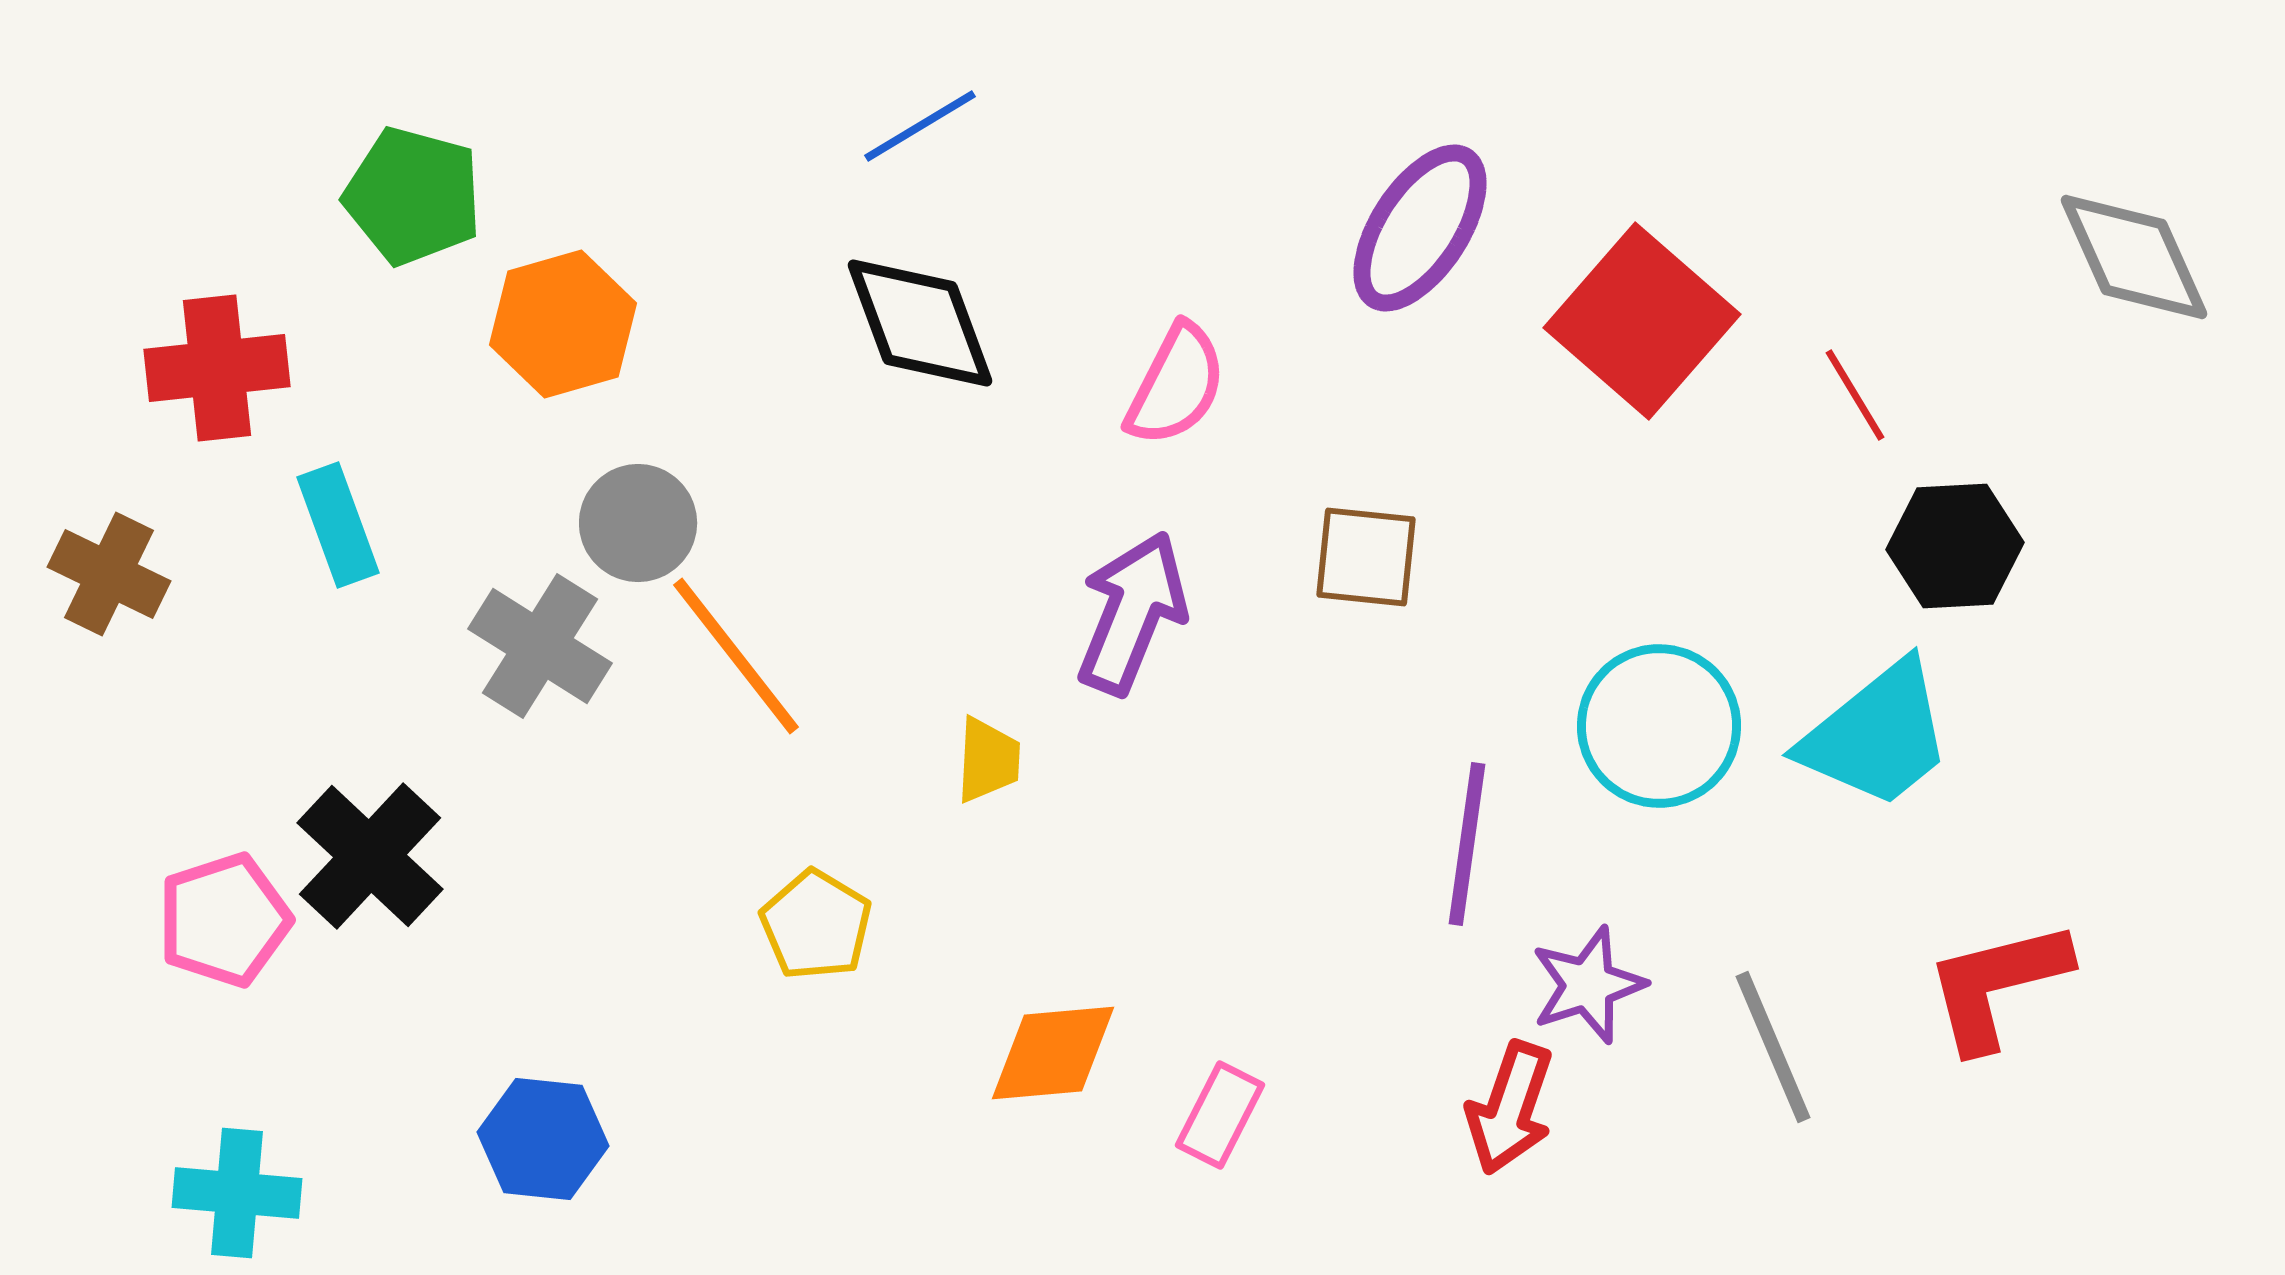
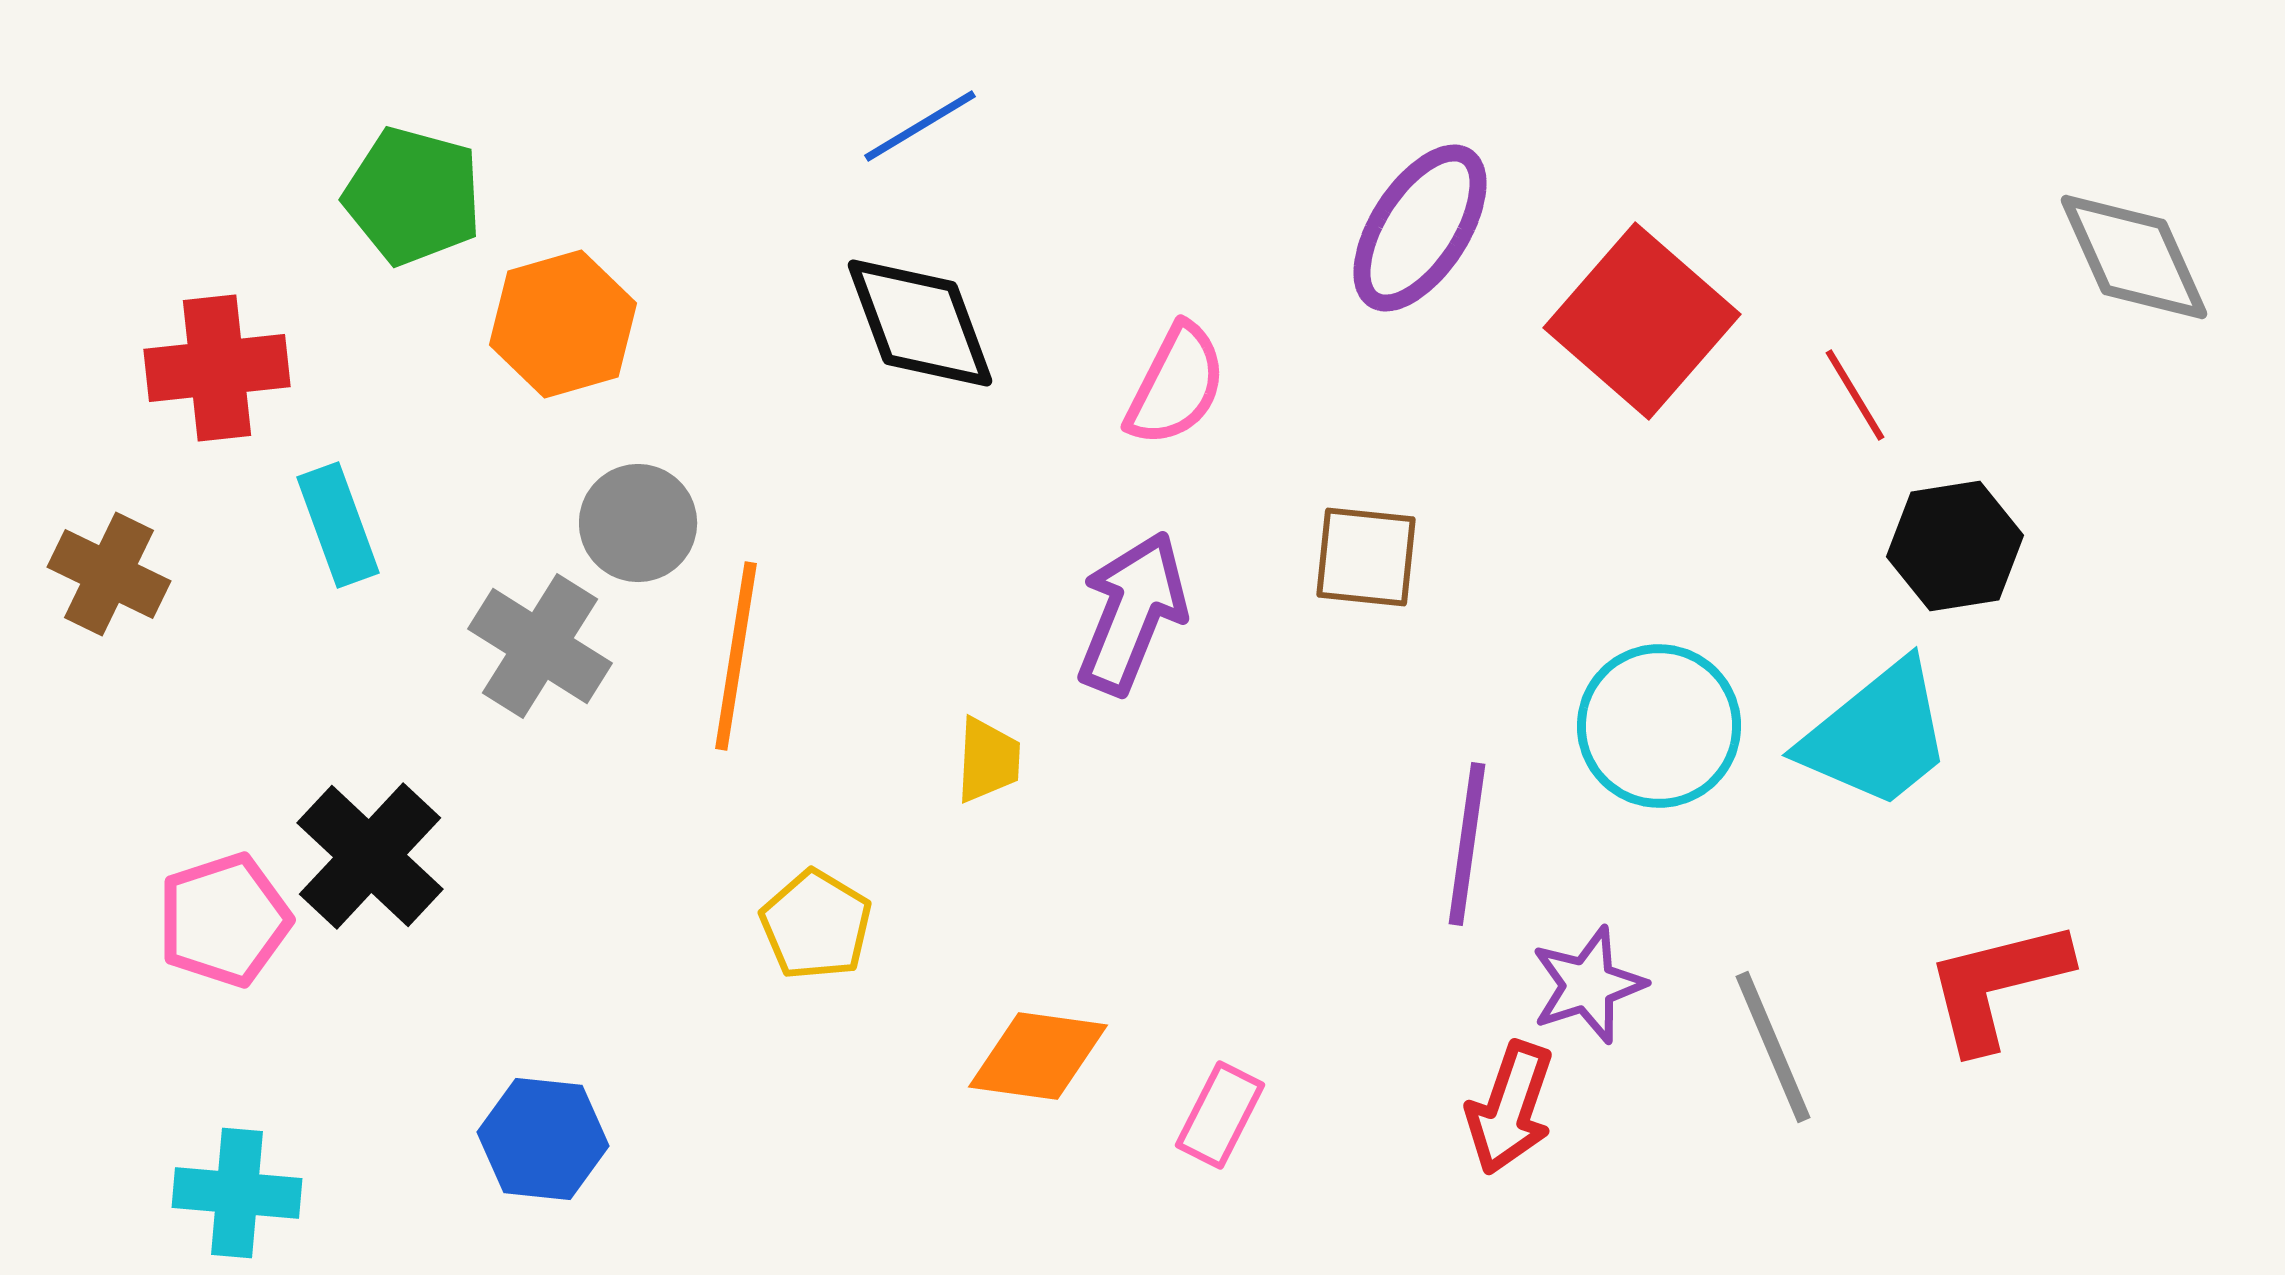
black hexagon: rotated 6 degrees counterclockwise
orange line: rotated 47 degrees clockwise
orange diamond: moved 15 px left, 3 px down; rotated 13 degrees clockwise
